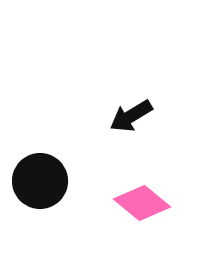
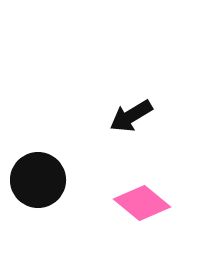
black circle: moved 2 px left, 1 px up
